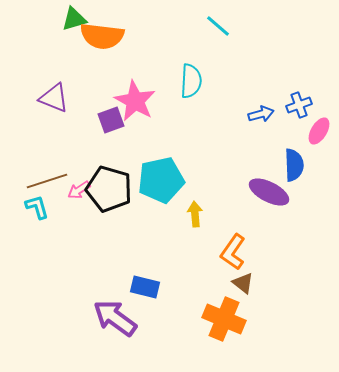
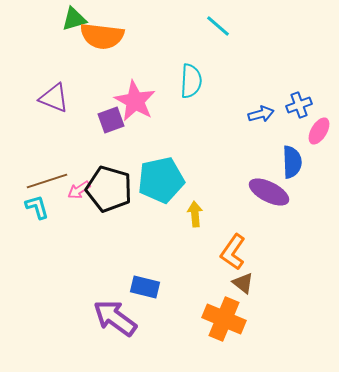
blue semicircle: moved 2 px left, 3 px up
